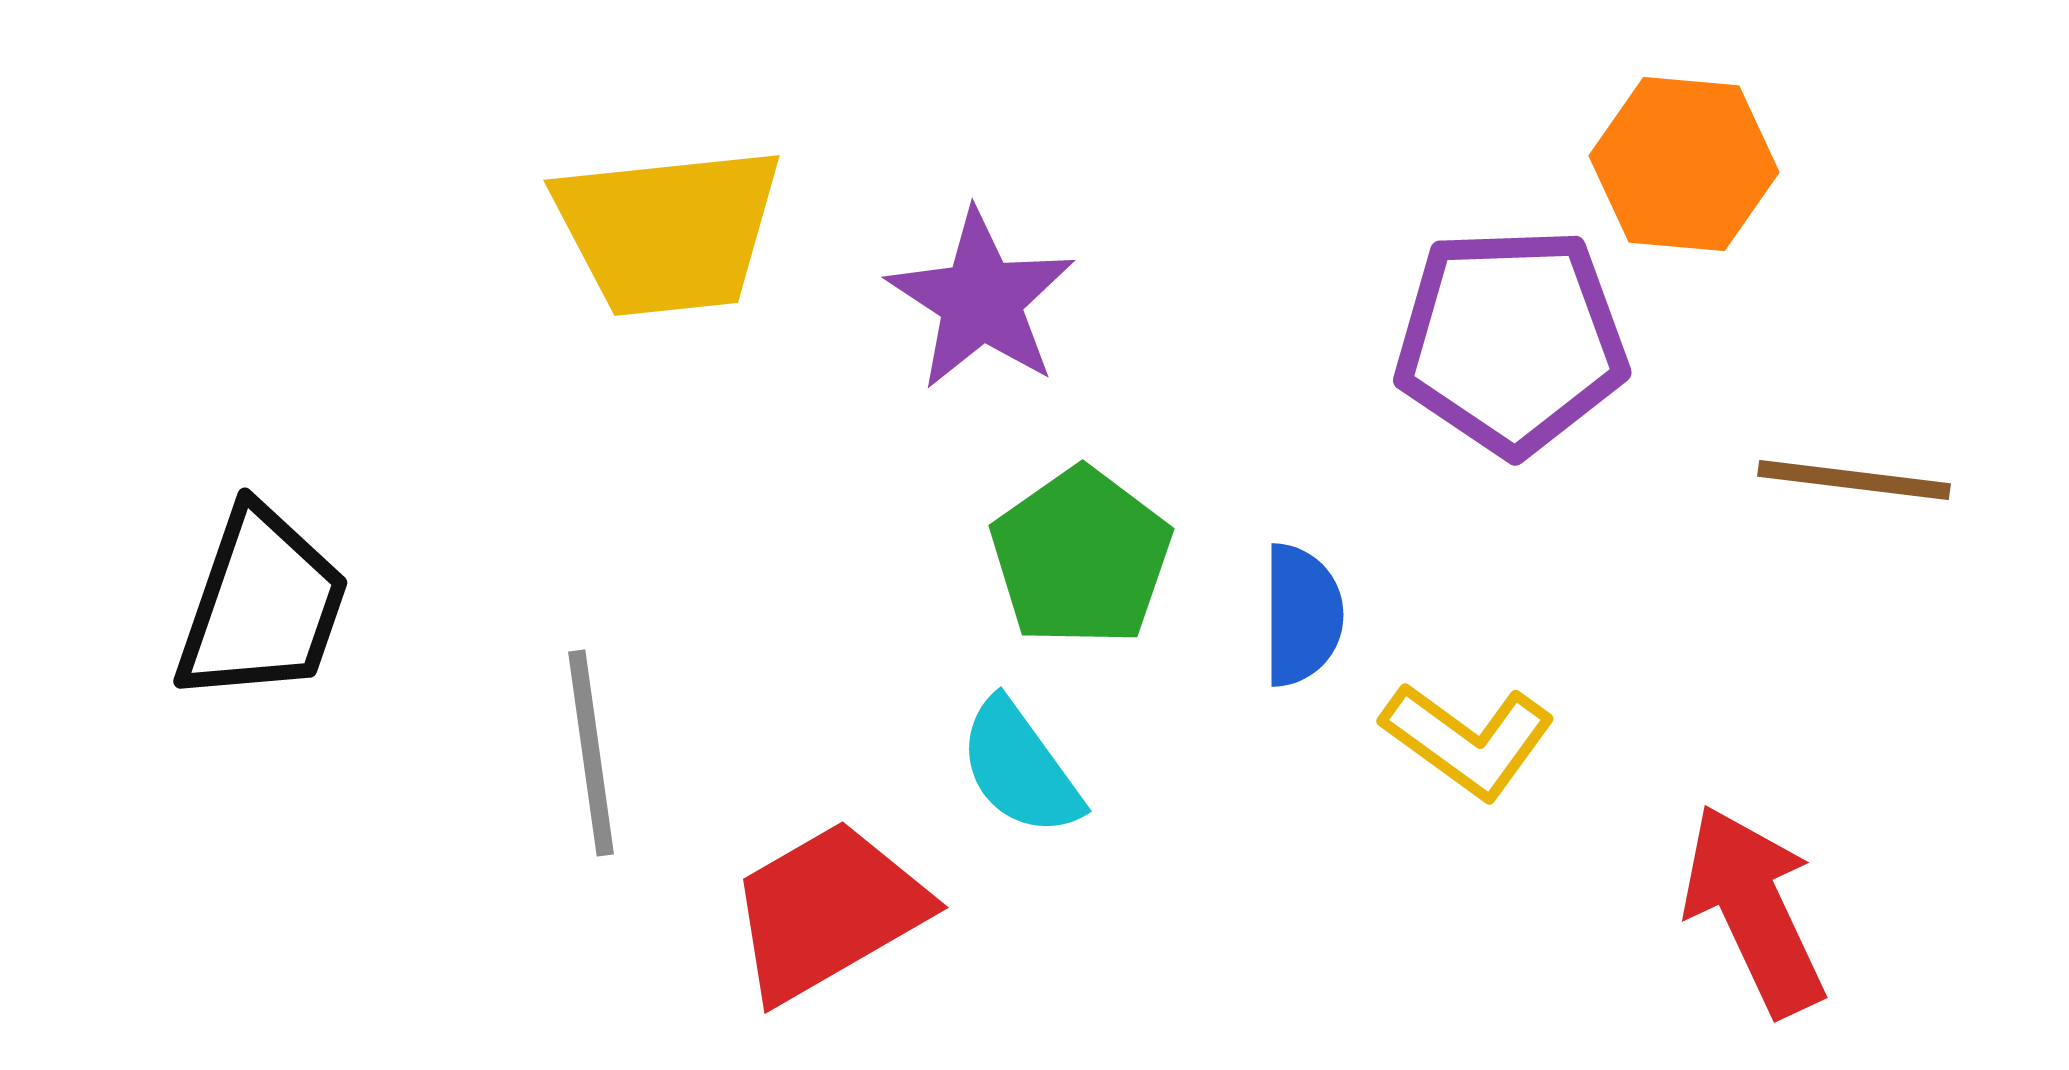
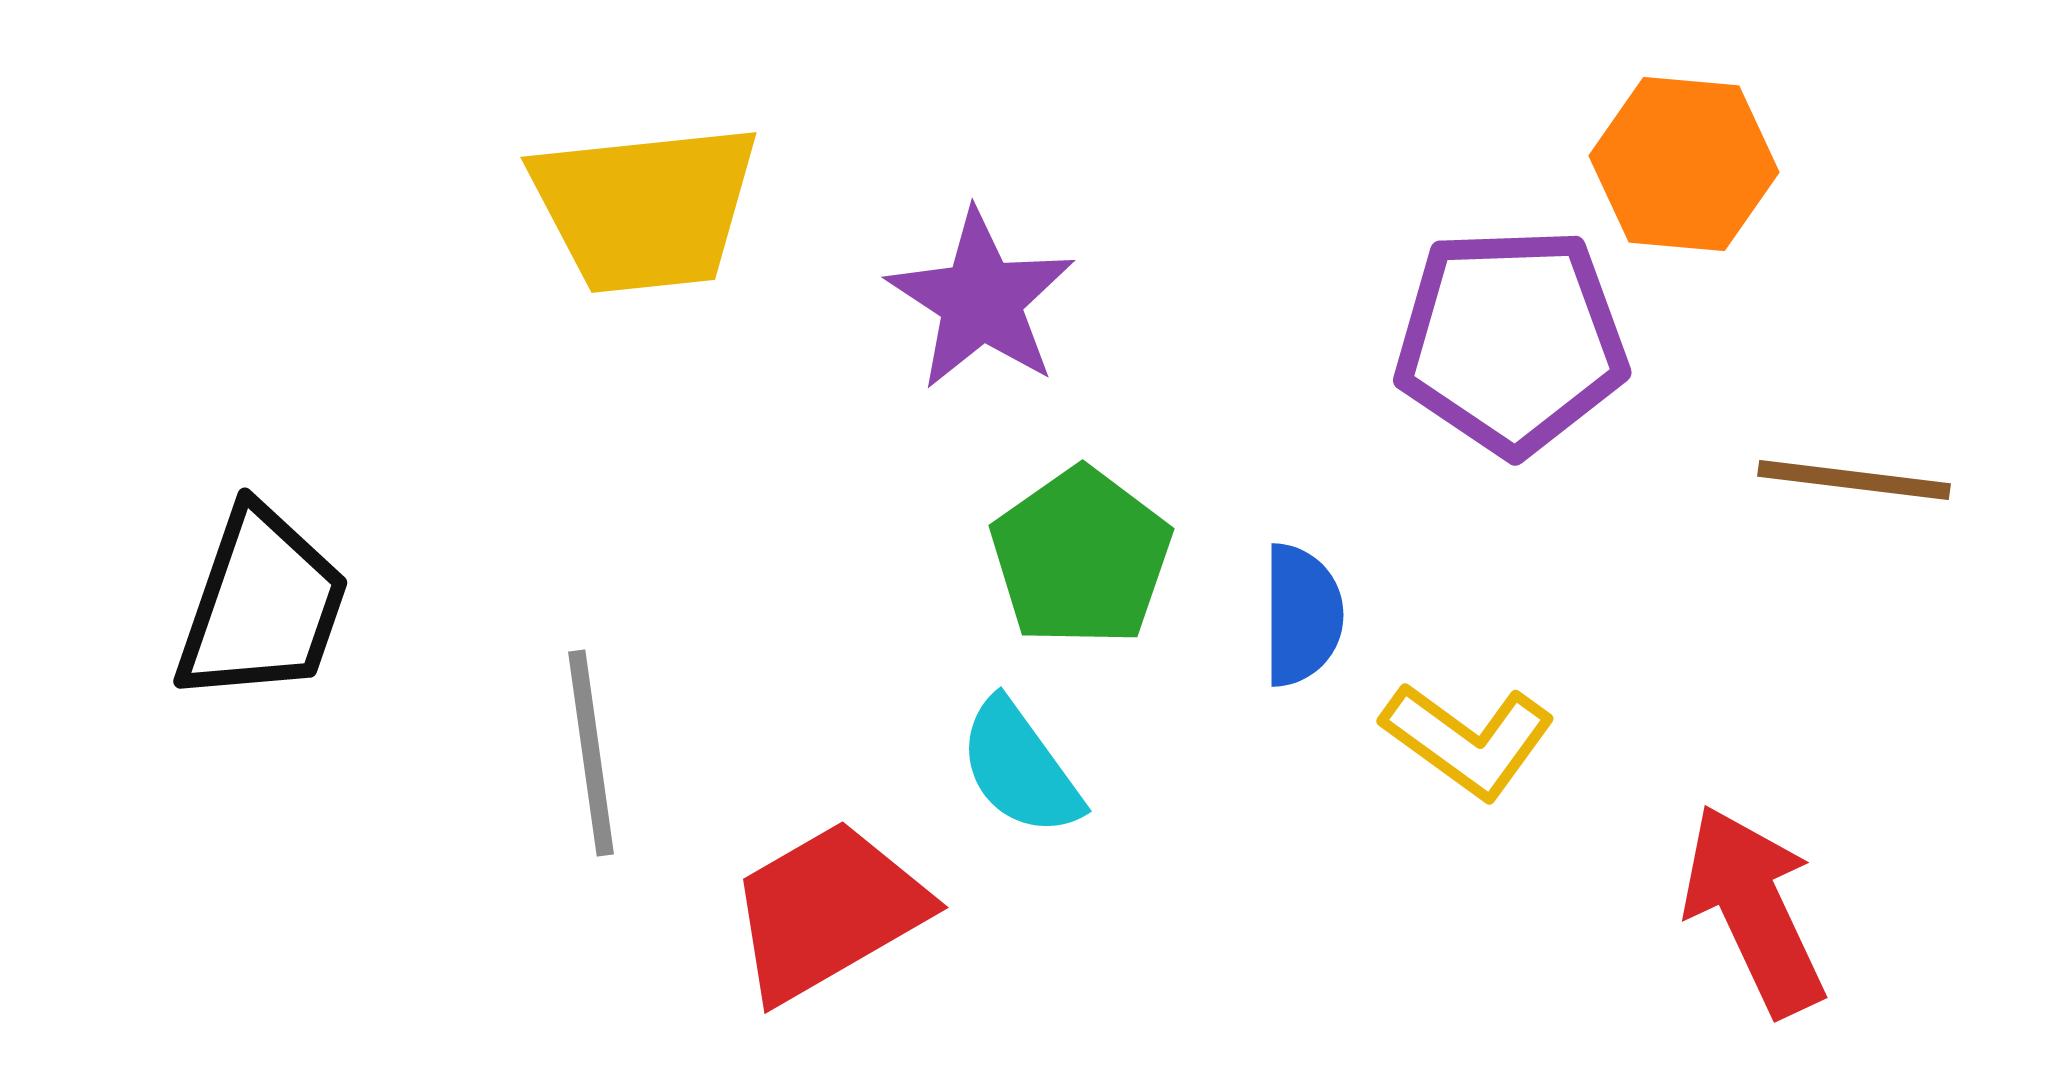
yellow trapezoid: moved 23 px left, 23 px up
